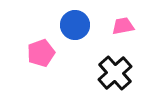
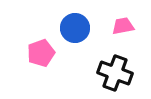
blue circle: moved 3 px down
black cross: rotated 28 degrees counterclockwise
